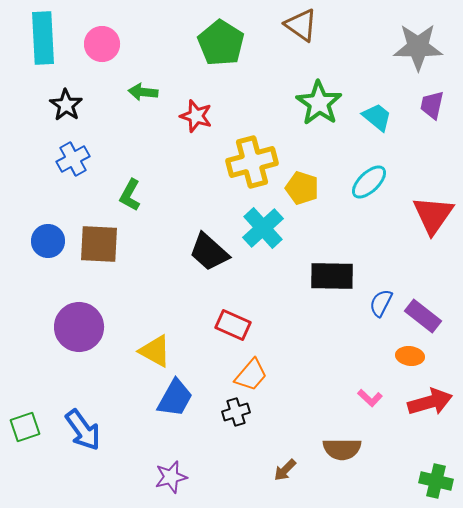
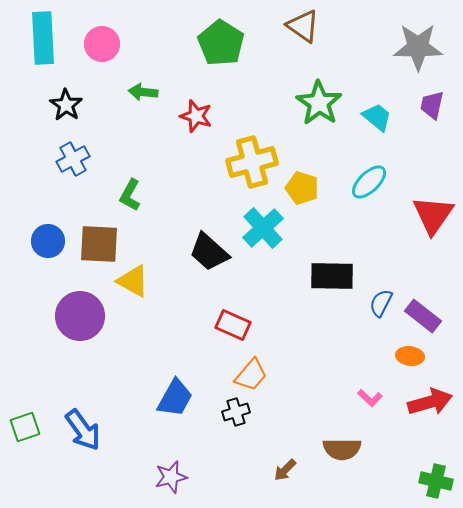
brown triangle: moved 2 px right, 1 px down
purple circle: moved 1 px right, 11 px up
yellow triangle: moved 22 px left, 70 px up
